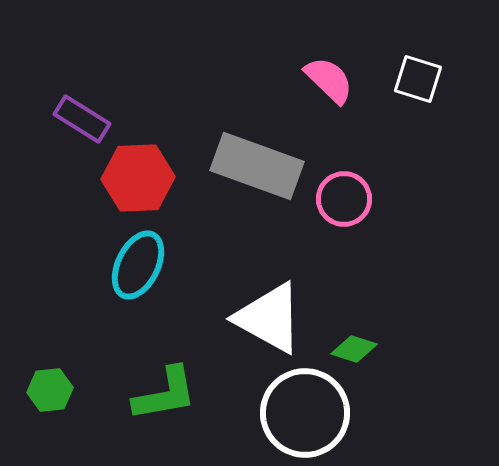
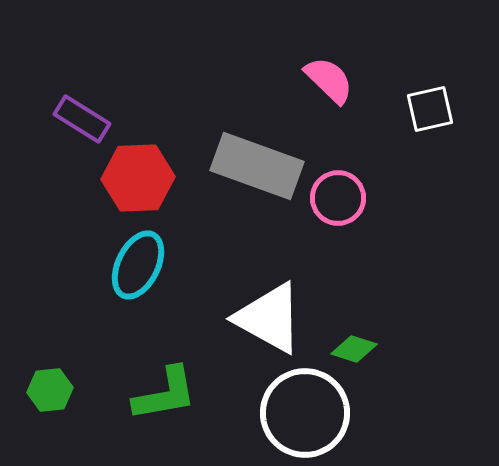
white square: moved 12 px right, 30 px down; rotated 30 degrees counterclockwise
pink circle: moved 6 px left, 1 px up
